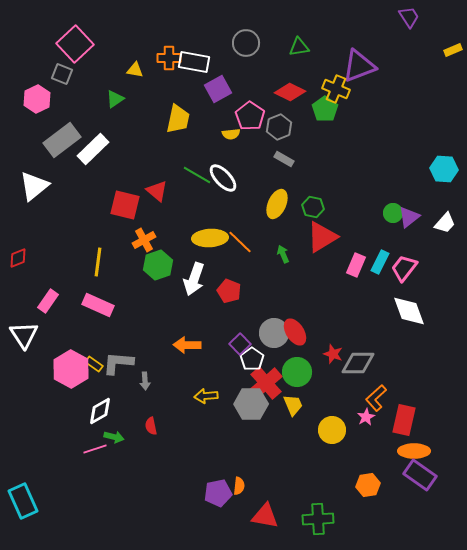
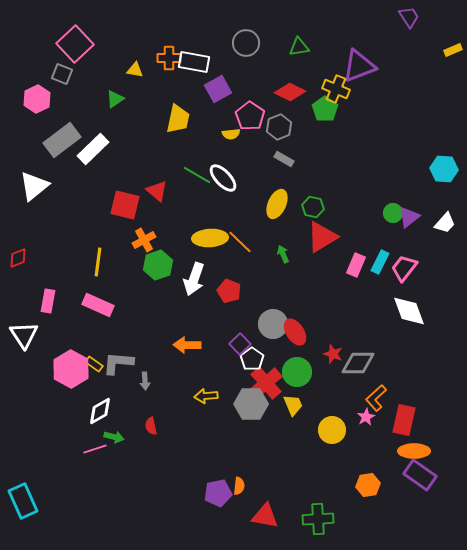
pink rectangle at (48, 301): rotated 25 degrees counterclockwise
gray circle at (274, 333): moved 1 px left, 9 px up
